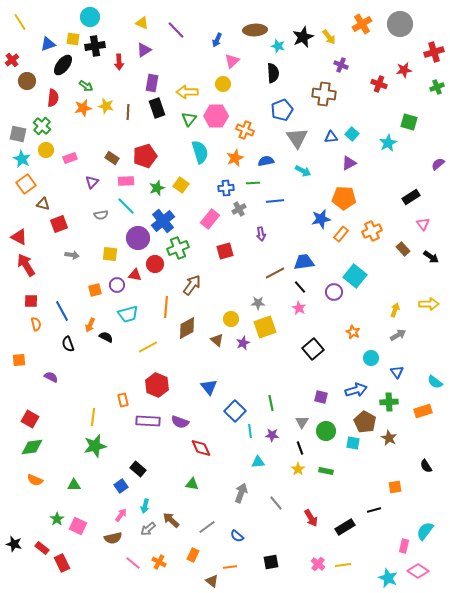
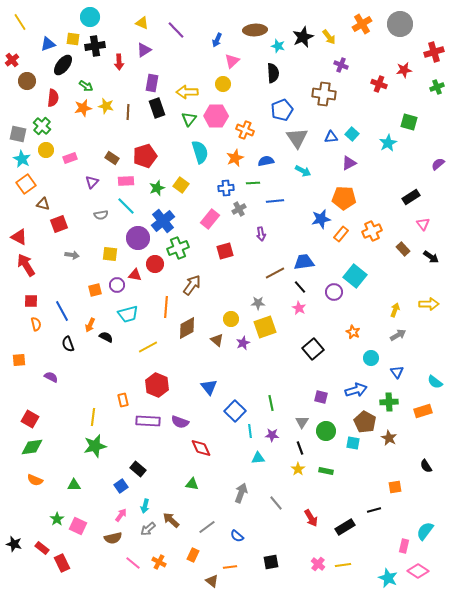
cyan triangle at (258, 462): moved 4 px up
